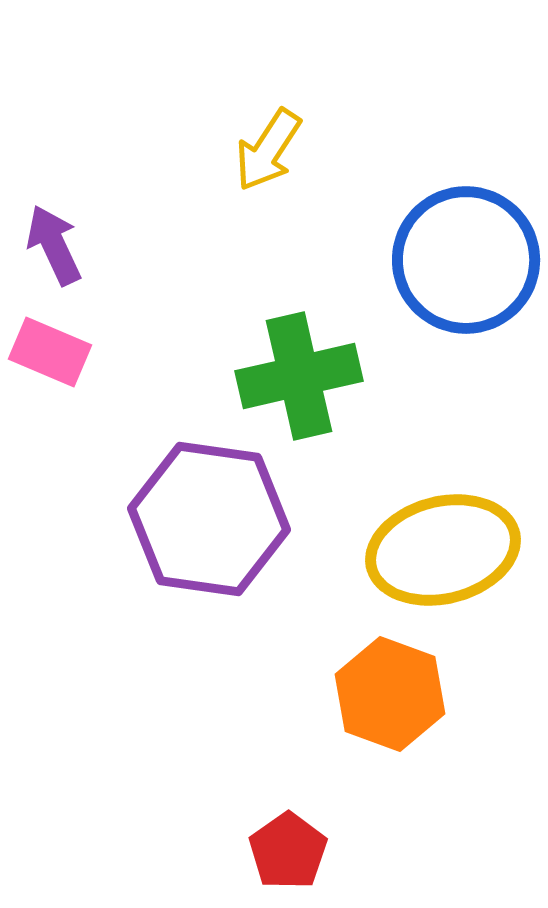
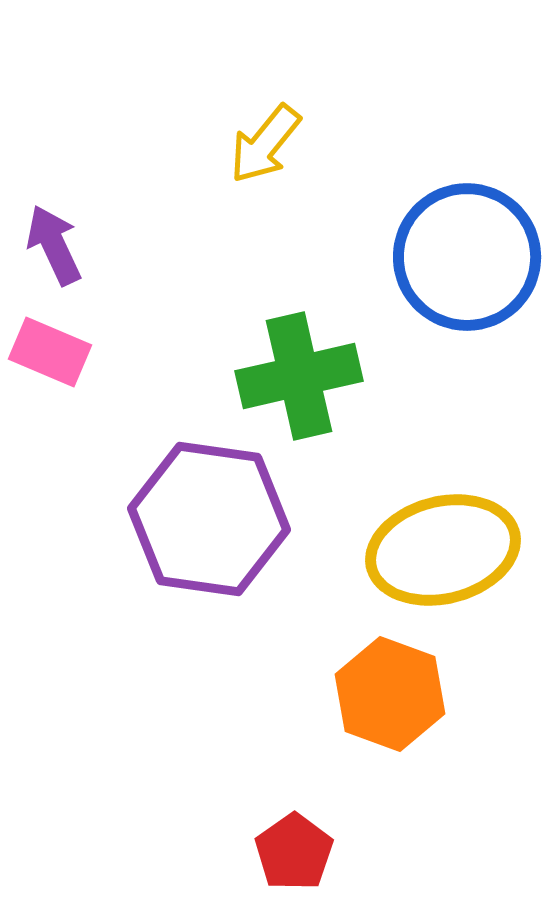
yellow arrow: moved 3 px left, 6 px up; rotated 6 degrees clockwise
blue circle: moved 1 px right, 3 px up
red pentagon: moved 6 px right, 1 px down
